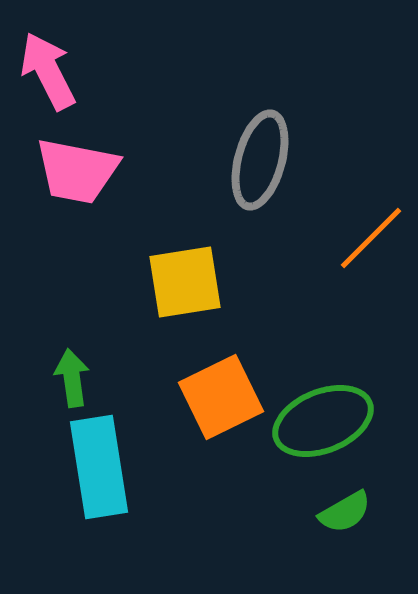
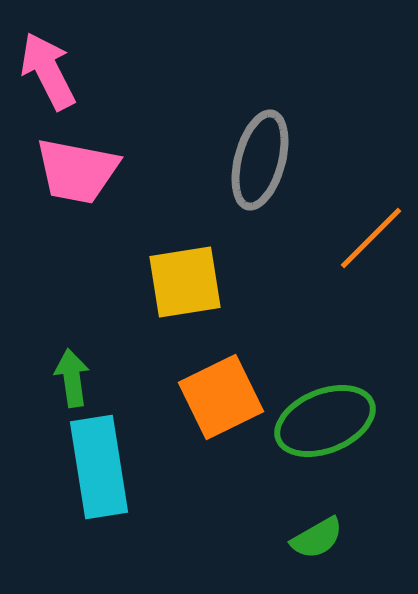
green ellipse: moved 2 px right
green semicircle: moved 28 px left, 26 px down
